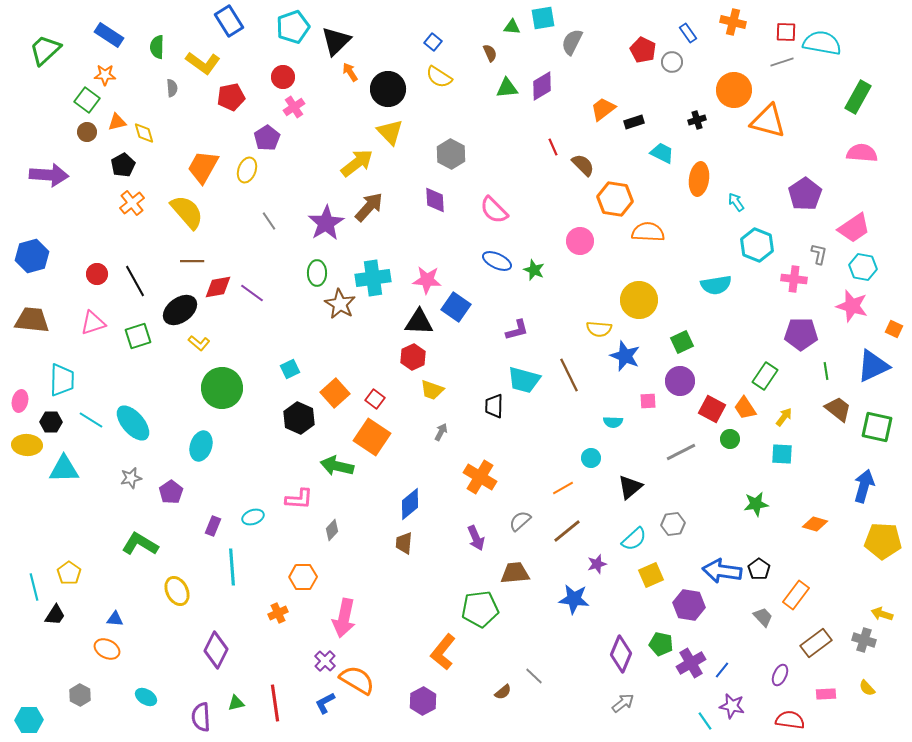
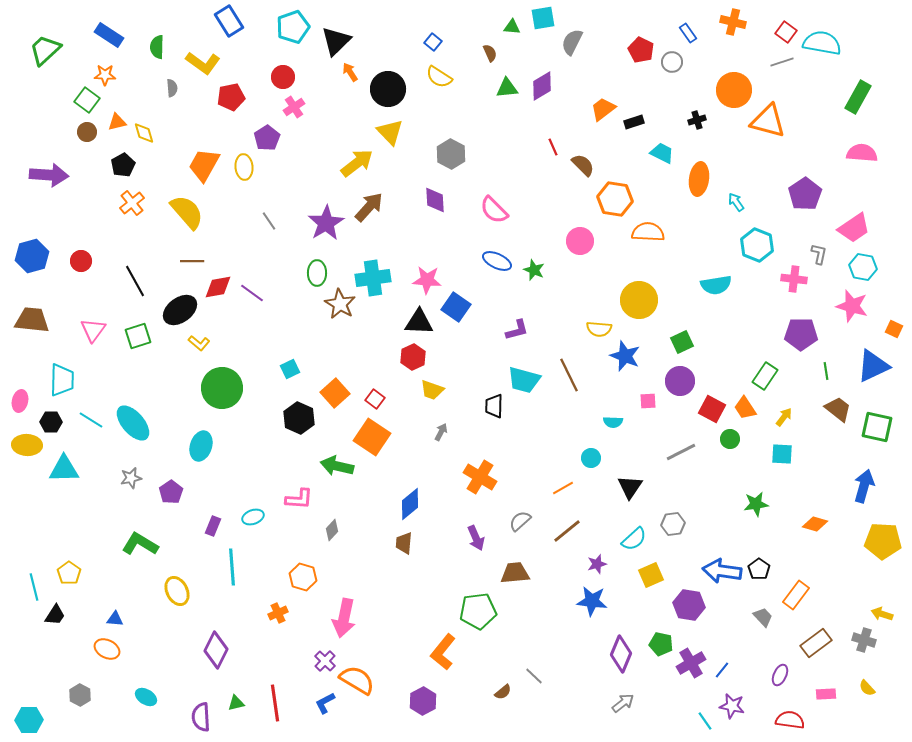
red square at (786, 32): rotated 35 degrees clockwise
red pentagon at (643, 50): moved 2 px left
orange trapezoid at (203, 167): moved 1 px right, 2 px up
yellow ellipse at (247, 170): moved 3 px left, 3 px up; rotated 25 degrees counterclockwise
red circle at (97, 274): moved 16 px left, 13 px up
pink triangle at (93, 323): moved 7 px down; rotated 36 degrees counterclockwise
black triangle at (630, 487): rotated 16 degrees counterclockwise
orange hexagon at (303, 577): rotated 16 degrees clockwise
blue star at (574, 599): moved 18 px right, 2 px down
green pentagon at (480, 609): moved 2 px left, 2 px down
